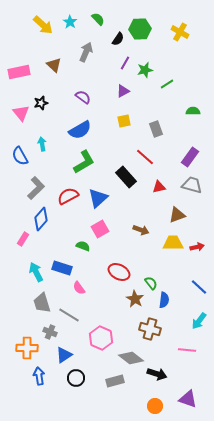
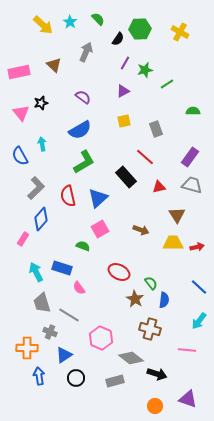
red semicircle at (68, 196): rotated 75 degrees counterclockwise
brown triangle at (177, 215): rotated 42 degrees counterclockwise
